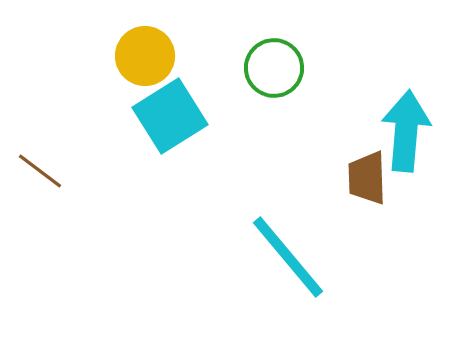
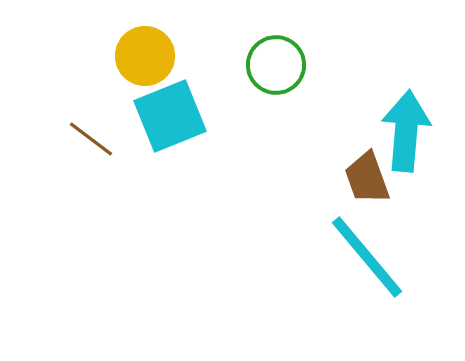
green circle: moved 2 px right, 3 px up
cyan square: rotated 10 degrees clockwise
brown line: moved 51 px right, 32 px up
brown trapezoid: rotated 18 degrees counterclockwise
cyan line: moved 79 px right
